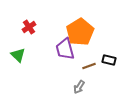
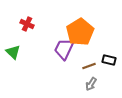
red cross: moved 2 px left, 3 px up; rotated 32 degrees counterclockwise
purple trapezoid: moved 1 px left; rotated 40 degrees clockwise
green triangle: moved 5 px left, 3 px up
gray arrow: moved 12 px right, 3 px up
